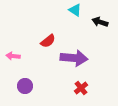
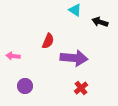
red semicircle: rotated 28 degrees counterclockwise
